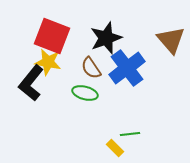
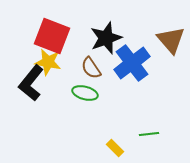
blue cross: moved 5 px right, 5 px up
green line: moved 19 px right
